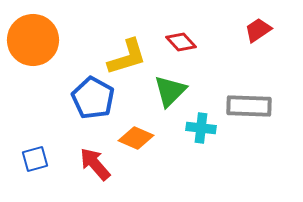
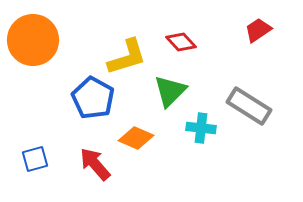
gray rectangle: rotated 30 degrees clockwise
